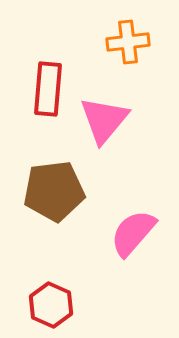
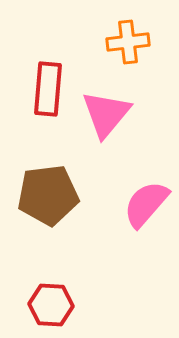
pink triangle: moved 2 px right, 6 px up
brown pentagon: moved 6 px left, 4 px down
pink semicircle: moved 13 px right, 29 px up
red hexagon: rotated 21 degrees counterclockwise
